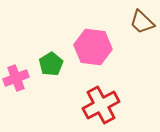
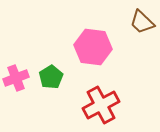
green pentagon: moved 13 px down
